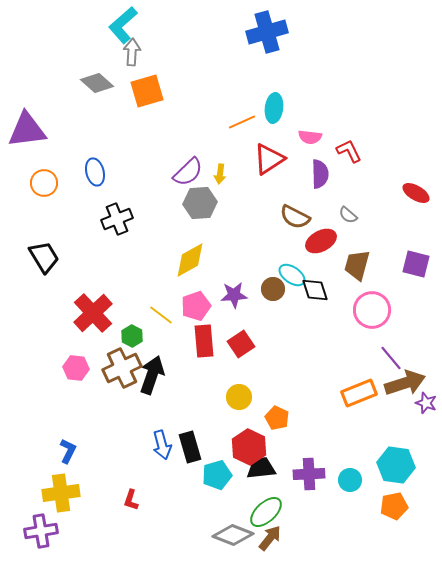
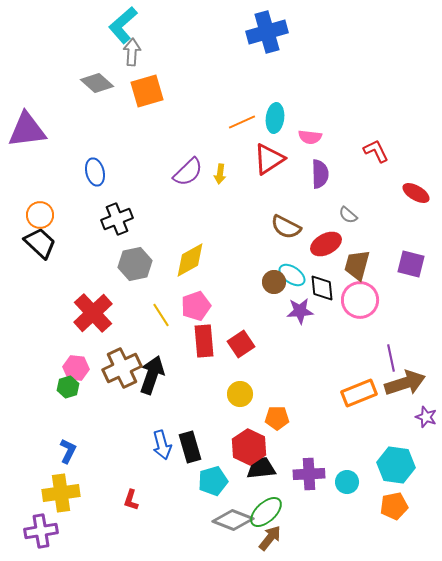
cyan ellipse at (274, 108): moved 1 px right, 10 px down
red L-shape at (349, 151): moved 27 px right
orange circle at (44, 183): moved 4 px left, 32 px down
gray hexagon at (200, 203): moved 65 px left, 61 px down; rotated 8 degrees counterclockwise
brown semicircle at (295, 217): moved 9 px left, 10 px down
red ellipse at (321, 241): moved 5 px right, 3 px down
black trapezoid at (44, 257): moved 4 px left, 14 px up; rotated 16 degrees counterclockwise
purple square at (416, 264): moved 5 px left
brown circle at (273, 289): moved 1 px right, 7 px up
black diamond at (315, 290): moved 7 px right, 2 px up; rotated 12 degrees clockwise
purple star at (234, 295): moved 66 px right, 16 px down
pink circle at (372, 310): moved 12 px left, 10 px up
yellow line at (161, 315): rotated 20 degrees clockwise
green hexagon at (132, 336): moved 64 px left, 51 px down; rotated 15 degrees clockwise
purple line at (391, 358): rotated 28 degrees clockwise
yellow circle at (239, 397): moved 1 px right, 3 px up
purple star at (426, 403): moved 14 px down
orange pentagon at (277, 418): rotated 25 degrees counterclockwise
cyan pentagon at (217, 475): moved 4 px left, 6 px down
cyan circle at (350, 480): moved 3 px left, 2 px down
gray diamond at (233, 535): moved 15 px up
